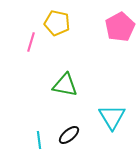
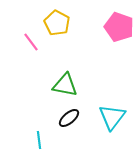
yellow pentagon: rotated 15 degrees clockwise
pink pentagon: moved 1 px left; rotated 24 degrees counterclockwise
pink line: rotated 54 degrees counterclockwise
cyan triangle: rotated 8 degrees clockwise
black ellipse: moved 17 px up
